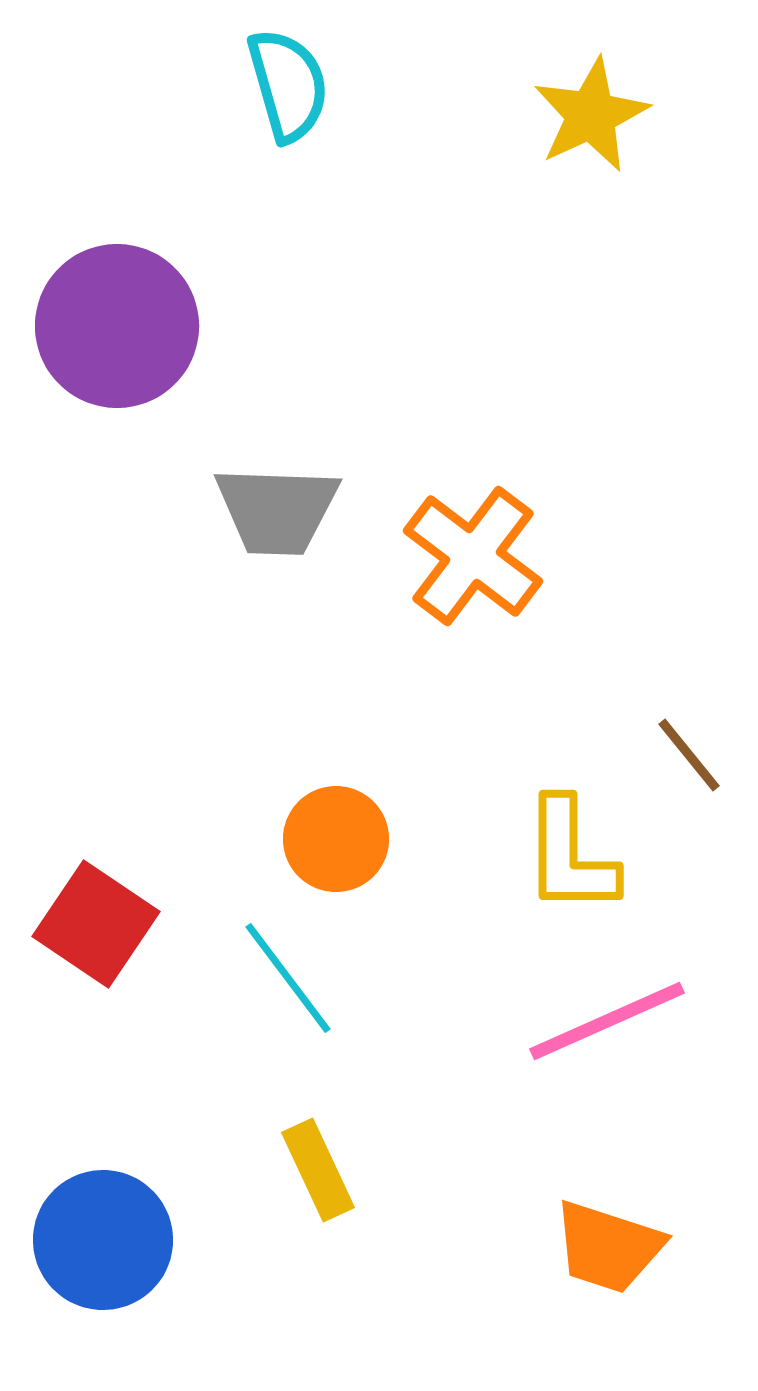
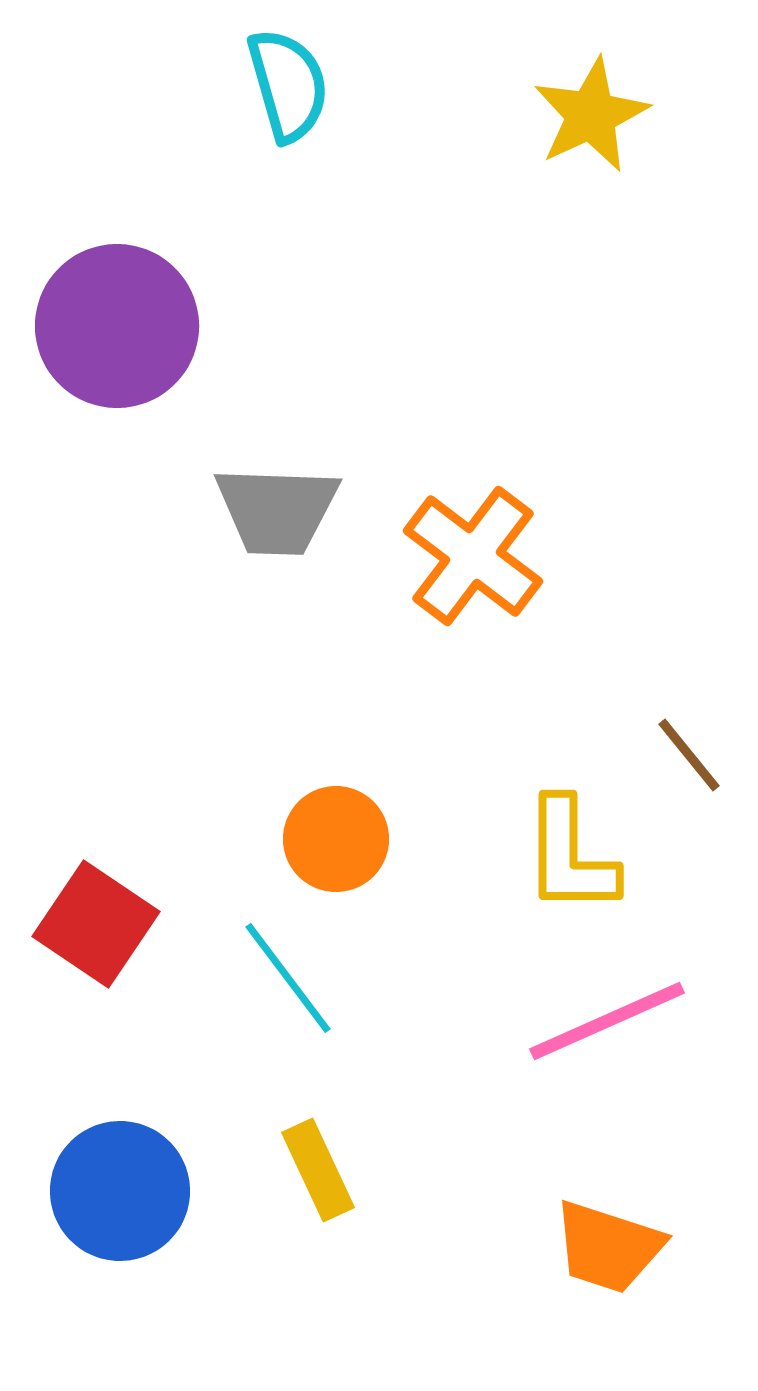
blue circle: moved 17 px right, 49 px up
